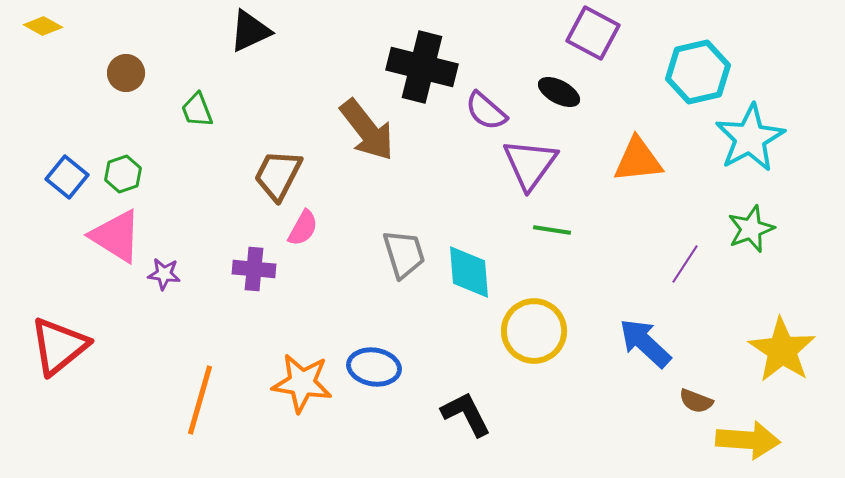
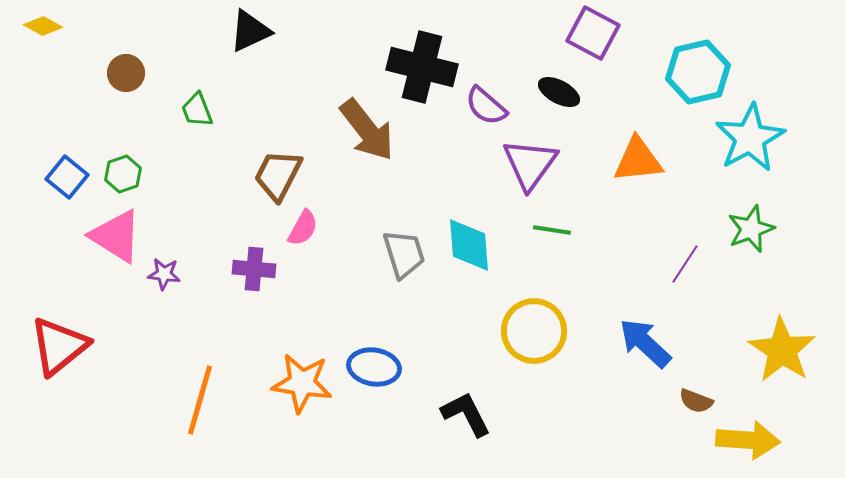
purple semicircle: moved 5 px up
cyan diamond: moved 27 px up
